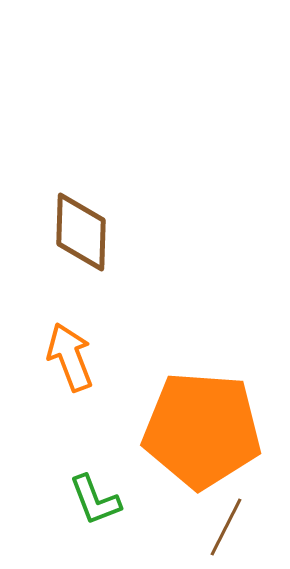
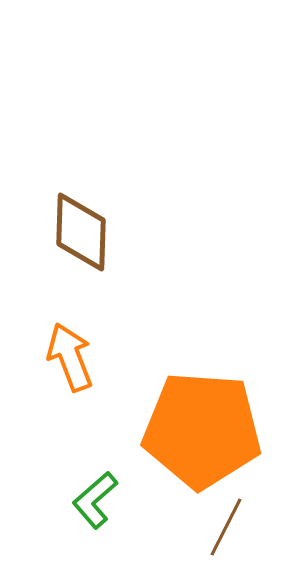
green L-shape: rotated 70 degrees clockwise
